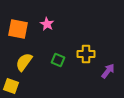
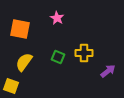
pink star: moved 10 px right, 6 px up
orange square: moved 2 px right
yellow cross: moved 2 px left, 1 px up
green square: moved 3 px up
purple arrow: rotated 14 degrees clockwise
